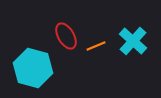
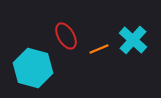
cyan cross: moved 1 px up
orange line: moved 3 px right, 3 px down
